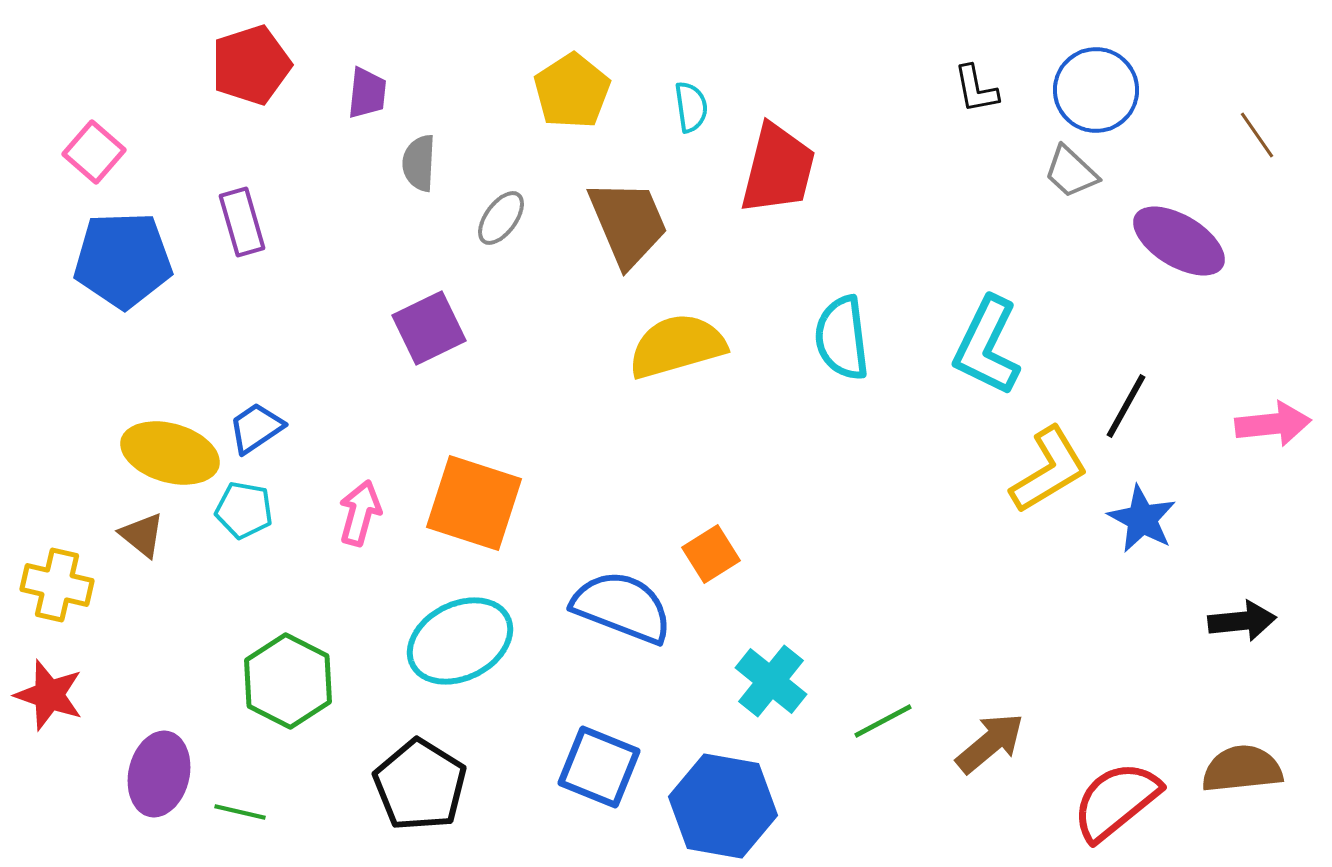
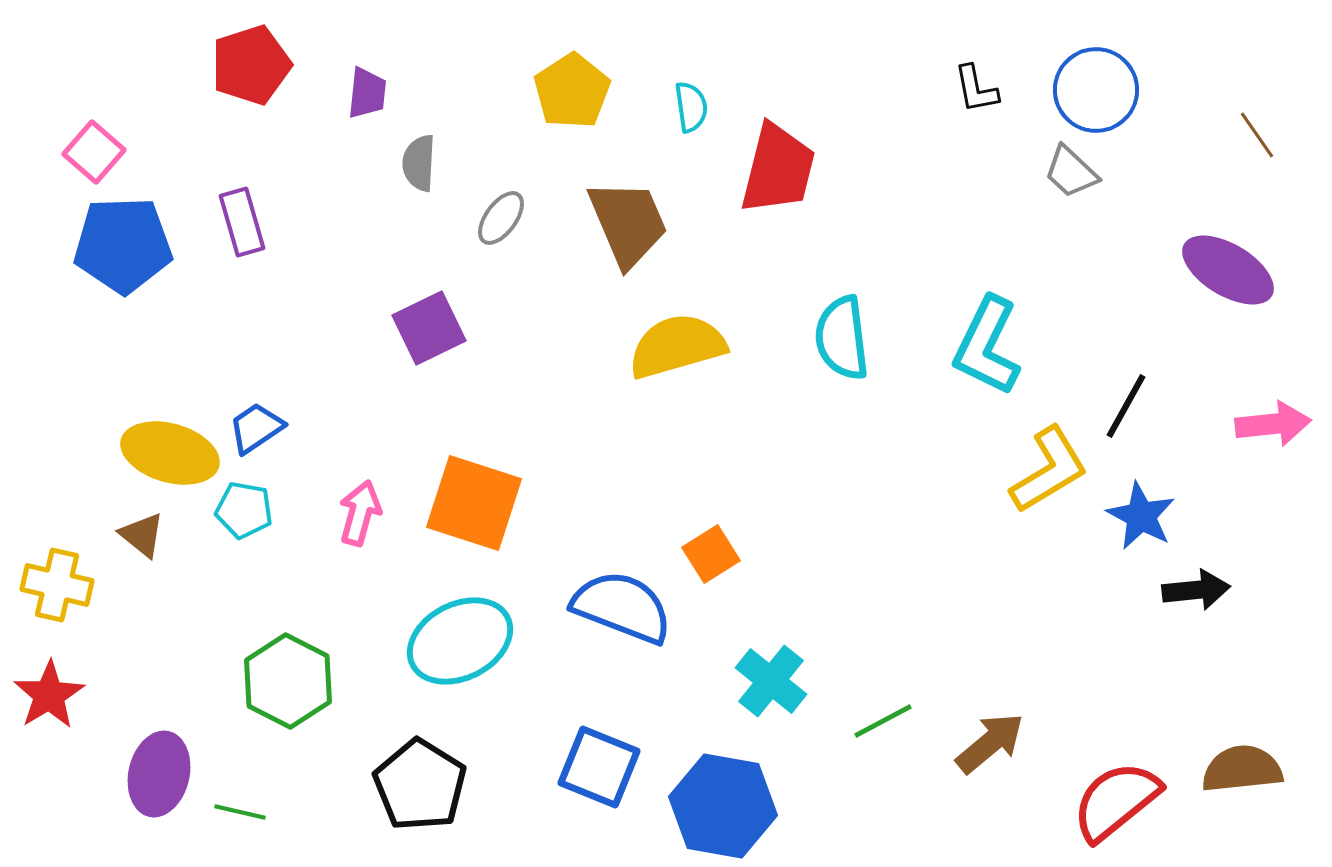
purple ellipse at (1179, 241): moved 49 px right, 29 px down
blue pentagon at (123, 260): moved 15 px up
blue star at (1142, 519): moved 1 px left, 3 px up
black arrow at (1242, 621): moved 46 px left, 31 px up
red star at (49, 695): rotated 22 degrees clockwise
